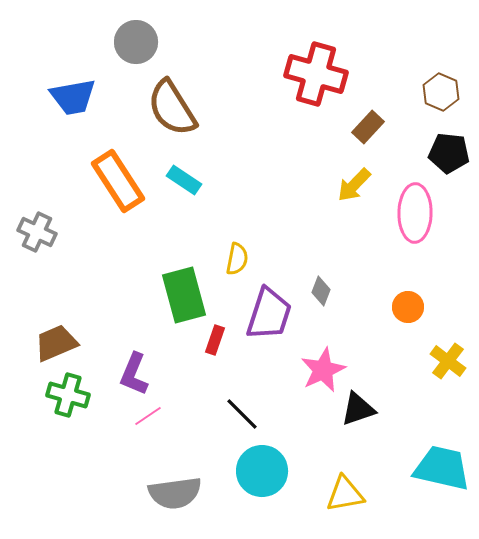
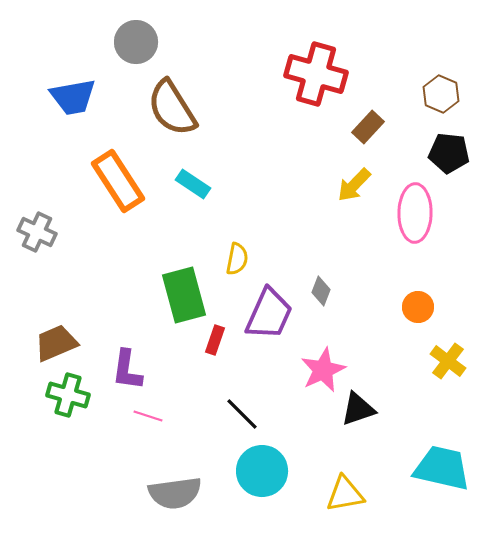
brown hexagon: moved 2 px down
cyan rectangle: moved 9 px right, 4 px down
orange circle: moved 10 px right
purple trapezoid: rotated 6 degrees clockwise
purple L-shape: moved 7 px left, 4 px up; rotated 15 degrees counterclockwise
pink line: rotated 52 degrees clockwise
